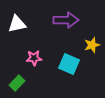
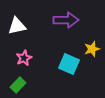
white triangle: moved 2 px down
yellow star: moved 4 px down
pink star: moved 10 px left; rotated 21 degrees counterclockwise
green rectangle: moved 1 px right, 2 px down
